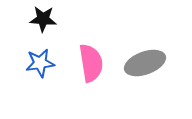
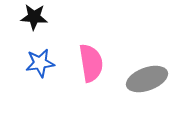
black star: moved 9 px left, 2 px up
gray ellipse: moved 2 px right, 16 px down
